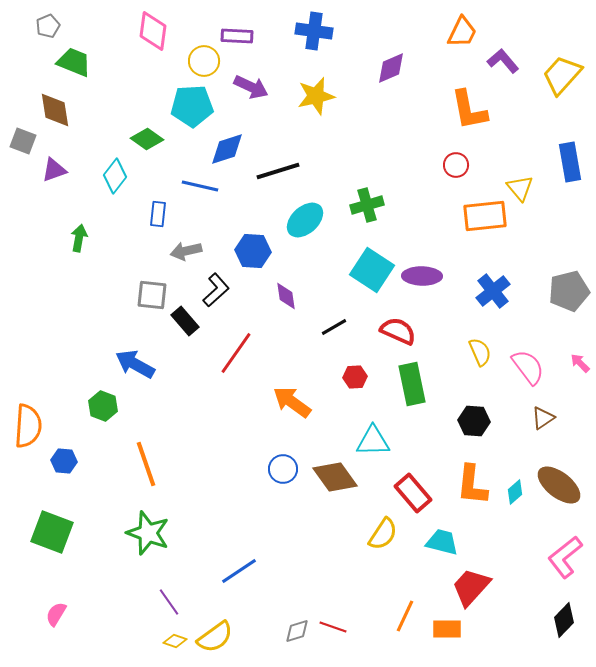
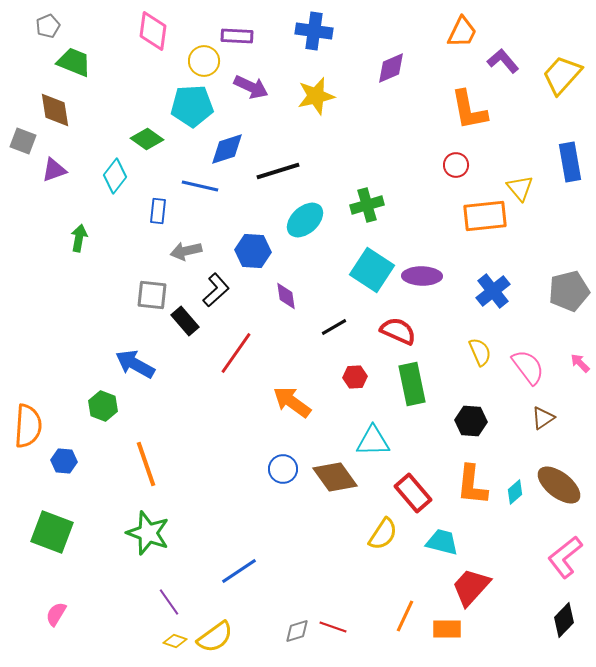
blue rectangle at (158, 214): moved 3 px up
black hexagon at (474, 421): moved 3 px left
